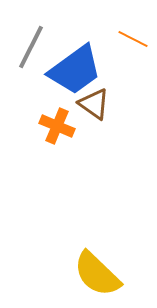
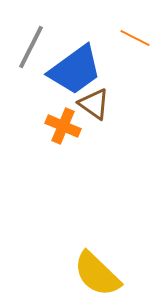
orange line: moved 2 px right, 1 px up
orange cross: moved 6 px right
